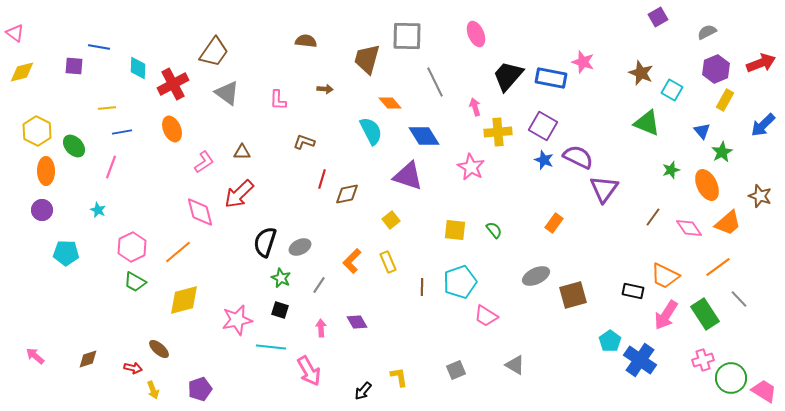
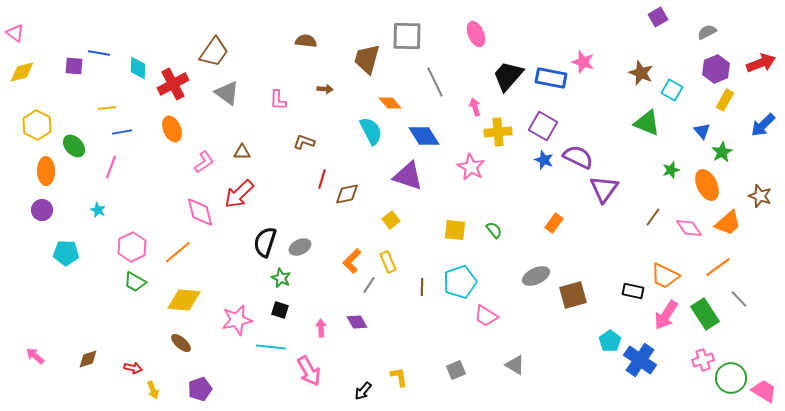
blue line at (99, 47): moved 6 px down
yellow hexagon at (37, 131): moved 6 px up
gray line at (319, 285): moved 50 px right
yellow diamond at (184, 300): rotated 20 degrees clockwise
brown ellipse at (159, 349): moved 22 px right, 6 px up
